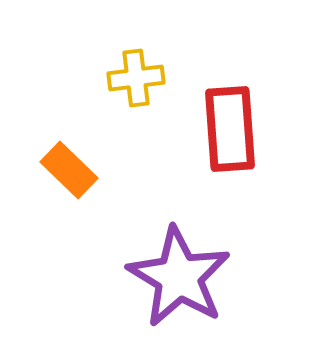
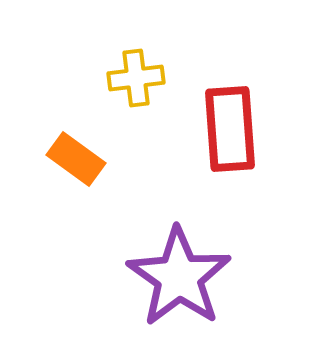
orange rectangle: moved 7 px right, 11 px up; rotated 8 degrees counterclockwise
purple star: rotated 4 degrees clockwise
